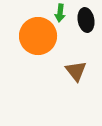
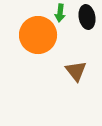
black ellipse: moved 1 px right, 3 px up
orange circle: moved 1 px up
